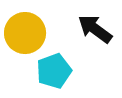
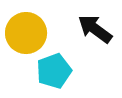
yellow circle: moved 1 px right
